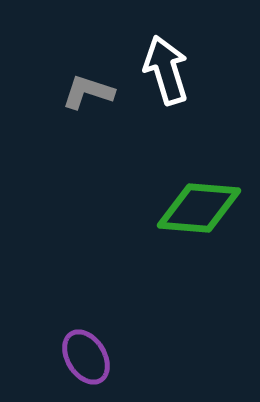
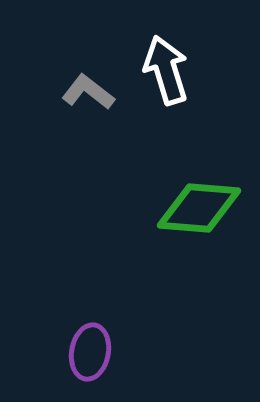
gray L-shape: rotated 20 degrees clockwise
purple ellipse: moved 4 px right, 5 px up; rotated 42 degrees clockwise
